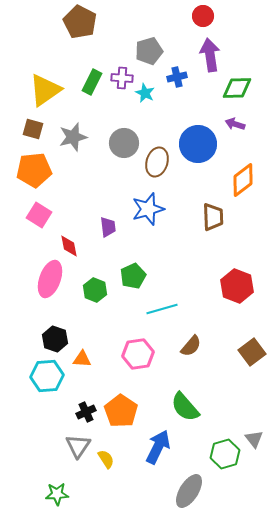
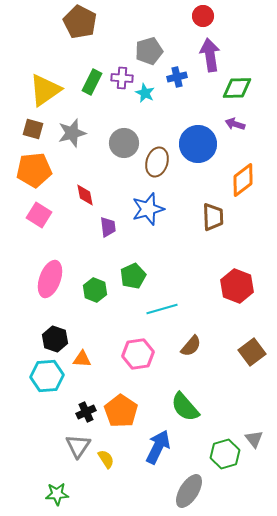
gray star at (73, 137): moved 1 px left, 4 px up
red diamond at (69, 246): moved 16 px right, 51 px up
